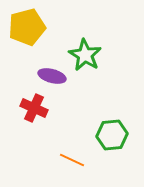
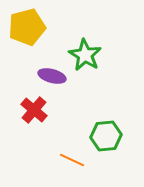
red cross: moved 2 px down; rotated 16 degrees clockwise
green hexagon: moved 6 px left, 1 px down
